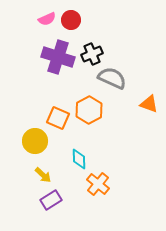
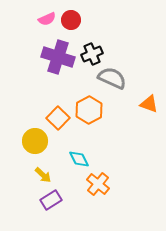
orange square: rotated 20 degrees clockwise
cyan diamond: rotated 25 degrees counterclockwise
